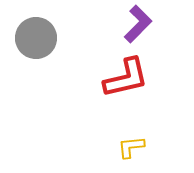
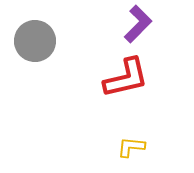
gray circle: moved 1 px left, 3 px down
yellow L-shape: rotated 12 degrees clockwise
